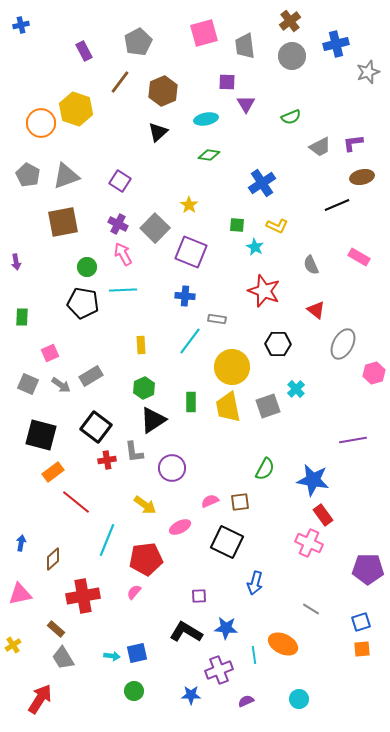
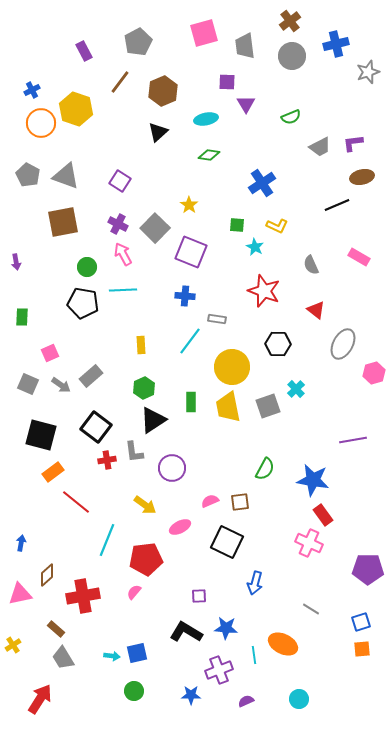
blue cross at (21, 25): moved 11 px right, 65 px down; rotated 14 degrees counterclockwise
gray triangle at (66, 176): rotated 40 degrees clockwise
gray rectangle at (91, 376): rotated 10 degrees counterclockwise
brown diamond at (53, 559): moved 6 px left, 16 px down
